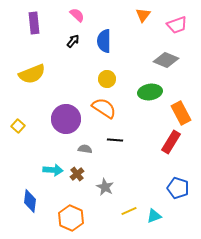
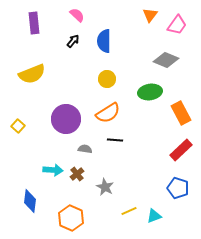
orange triangle: moved 7 px right
pink trapezoid: rotated 35 degrees counterclockwise
orange semicircle: moved 4 px right, 5 px down; rotated 115 degrees clockwise
red rectangle: moved 10 px right, 8 px down; rotated 15 degrees clockwise
